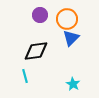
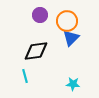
orange circle: moved 2 px down
cyan star: rotated 24 degrees counterclockwise
